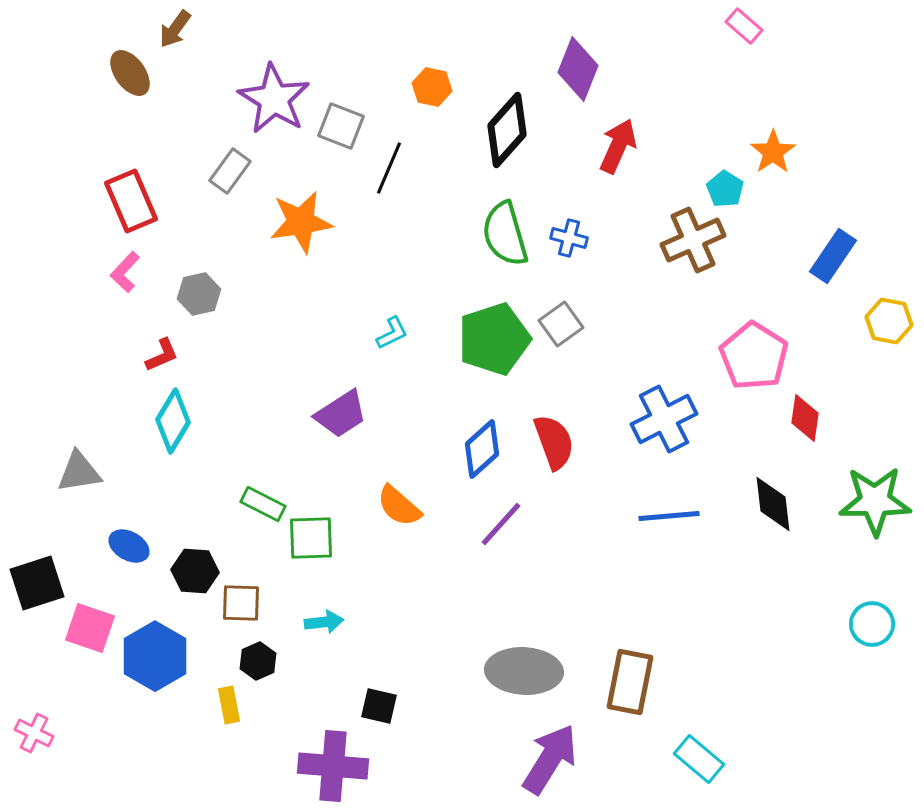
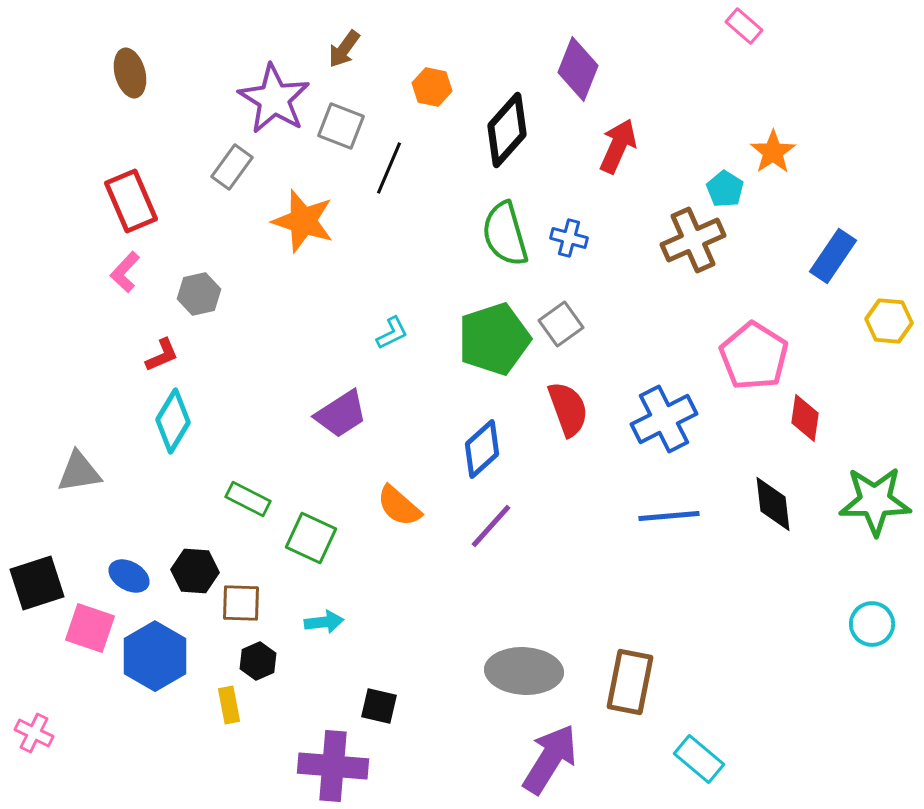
brown arrow at (175, 29): moved 169 px right, 20 px down
brown ellipse at (130, 73): rotated 21 degrees clockwise
gray rectangle at (230, 171): moved 2 px right, 4 px up
orange star at (301, 222): moved 2 px right, 1 px up; rotated 26 degrees clockwise
yellow hexagon at (889, 321): rotated 6 degrees counterclockwise
red semicircle at (554, 442): moved 14 px right, 33 px up
green rectangle at (263, 504): moved 15 px left, 5 px up
purple line at (501, 524): moved 10 px left, 2 px down
green square at (311, 538): rotated 27 degrees clockwise
blue ellipse at (129, 546): moved 30 px down
